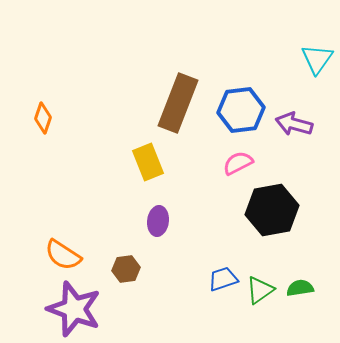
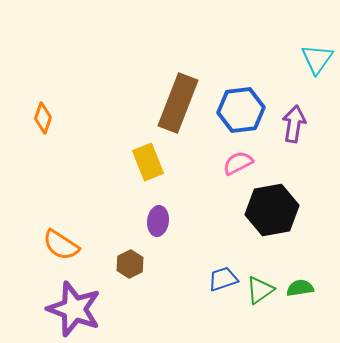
purple arrow: rotated 84 degrees clockwise
orange semicircle: moved 2 px left, 10 px up
brown hexagon: moved 4 px right, 5 px up; rotated 20 degrees counterclockwise
